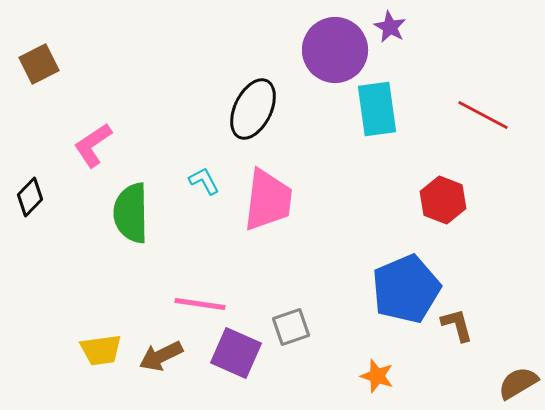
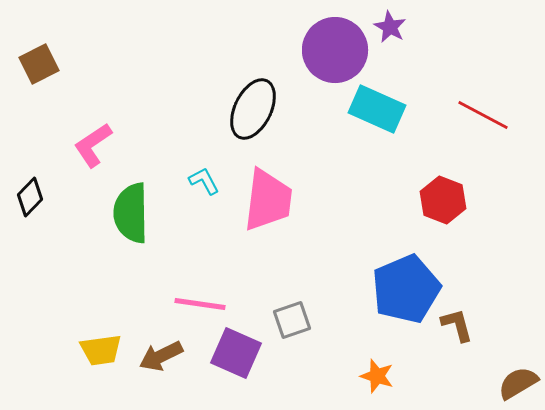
cyan rectangle: rotated 58 degrees counterclockwise
gray square: moved 1 px right, 7 px up
